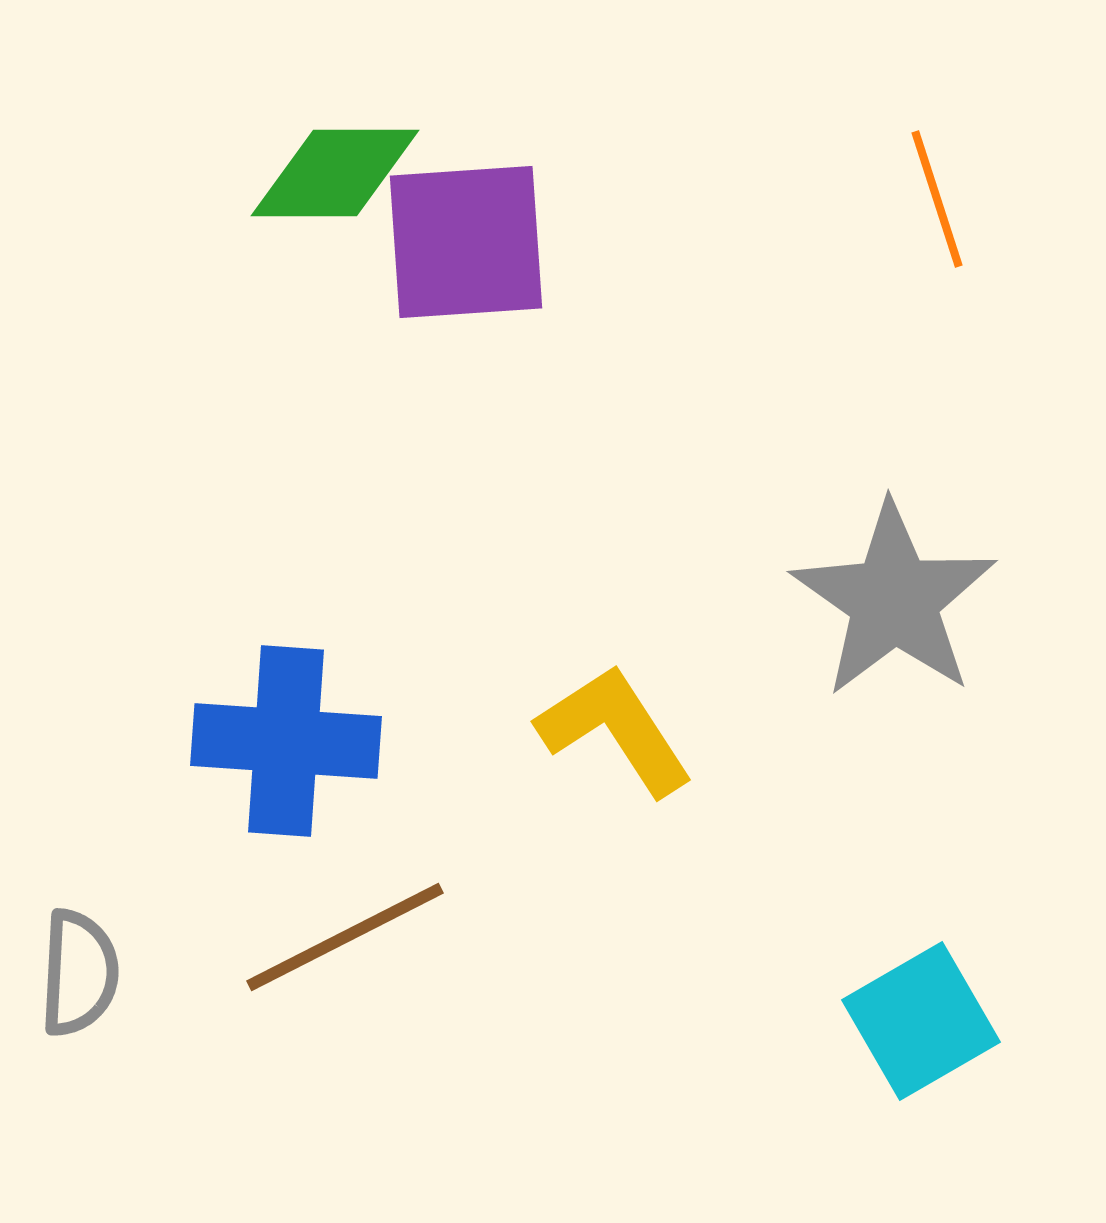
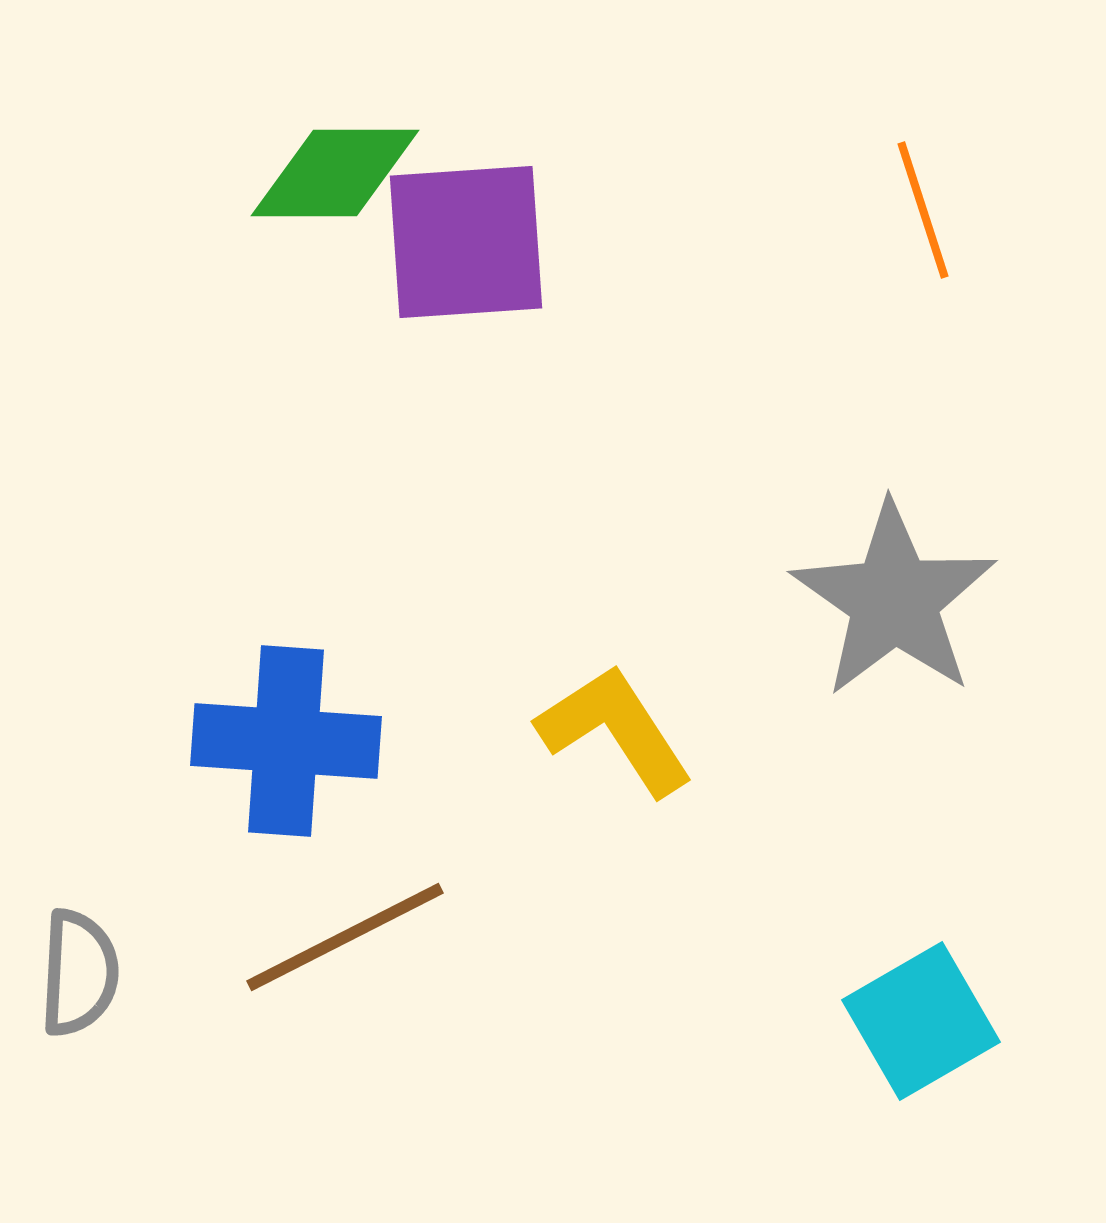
orange line: moved 14 px left, 11 px down
